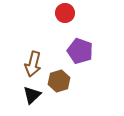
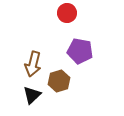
red circle: moved 2 px right
purple pentagon: rotated 10 degrees counterclockwise
